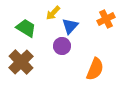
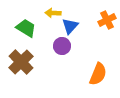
yellow arrow: rotated 49 degrees clockwise
orange cross: moved 1 px right, 1 px down
orange semicircle: moved 3 px right, 5 px down
